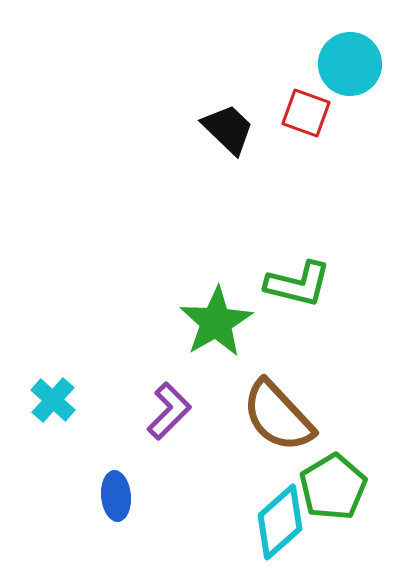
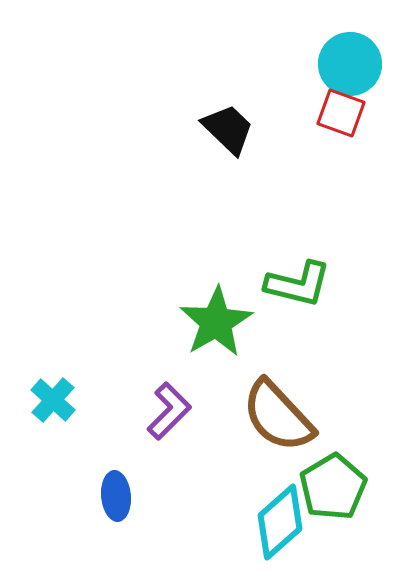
red square: moved 35 px right
